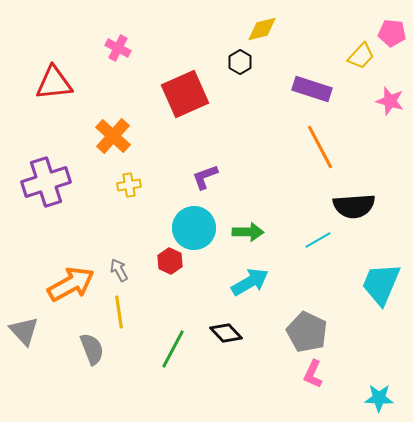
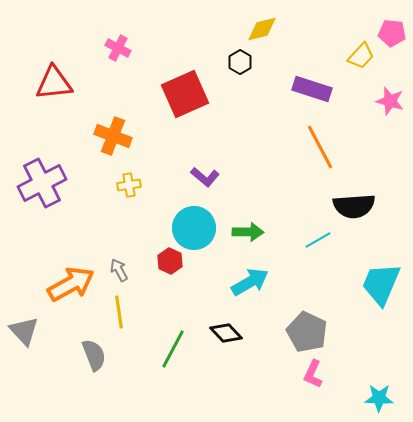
orange cross: rotated 21 degrees counterclockwise
purple L-shape: rotated 120 degrees counterclockwise
purple cross: moved 4 px left, 1 px down; rotated 9 degrees counterclockwise
gray semicircle: moved 2 px right, 6 px down
